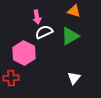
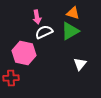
orange triangle: moved 1 px left, 2 px down
green triangle: moved 5 px up
pink hexagon: rotated 15 degrees counterclockwise
white triangle: moved 6 px right, 14 px up
